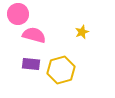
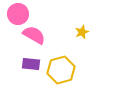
pink semicircle: rotated 15 degrees clockwise
